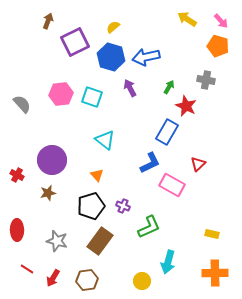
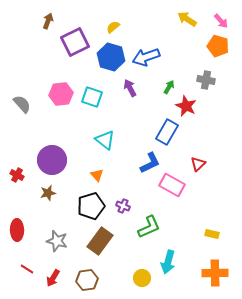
blue arrow: rotated 8 degrees counterclockwise
yellow circle: moved 3 px up
